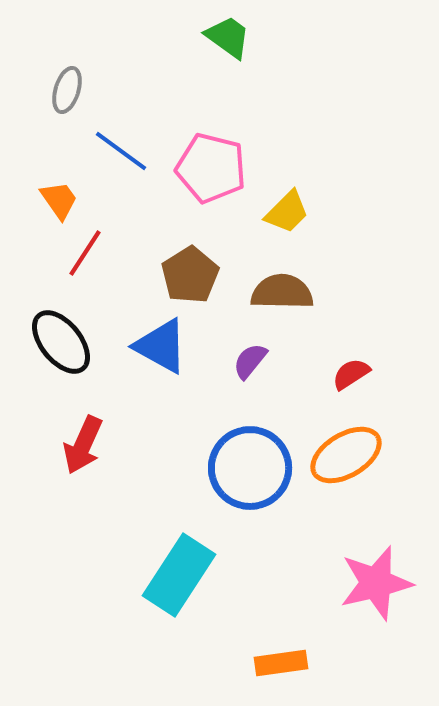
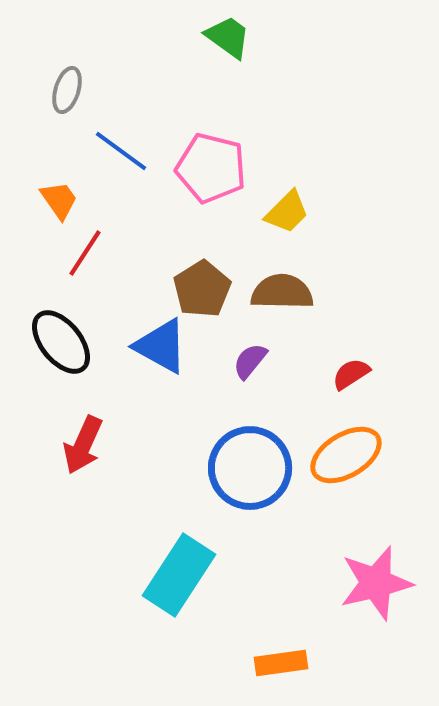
brown pentagon: moved 12 px right, 14 px down
